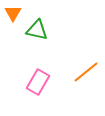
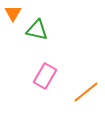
orange line: moved 20 px down
pink rectangle: moved 7 px right, 6 px up
